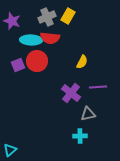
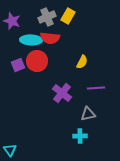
purple line: moved 2 px left, 1 px down
purple cross: moved 9 px left
cyan triangle: rotated 24 degrees counterclockwise
